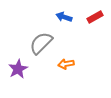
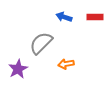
red rectangle: rotated 28 degrees clockwise
